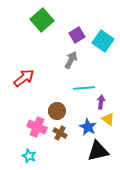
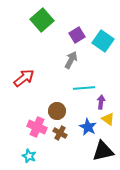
black triangle: moved 5 px right
